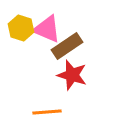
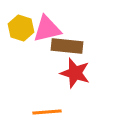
pink triangle: rotated 36 degrees counterclockwise
brown rectangle: rotated 40 degrees clockwise
red star: moved 3 px right, 2 px up
